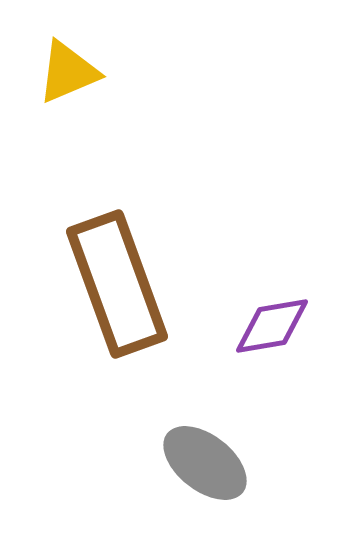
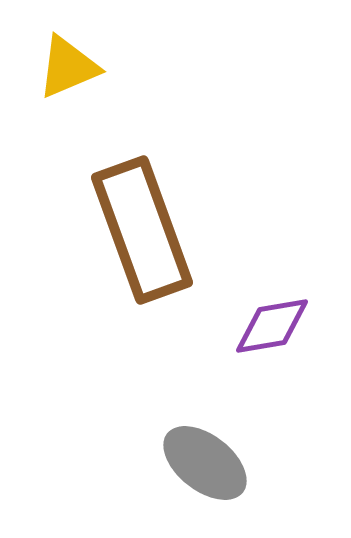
yellow triangle: moved 5 px up
brown rectangle: moved 25 px right, 54 px up
